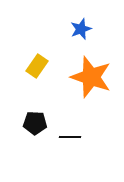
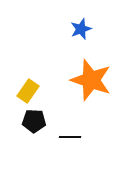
yellow rectangle: moved 9 px left, 25 px down
orange star: moved 3 px down
black pentagon: moved 1 px left, 2 px up
